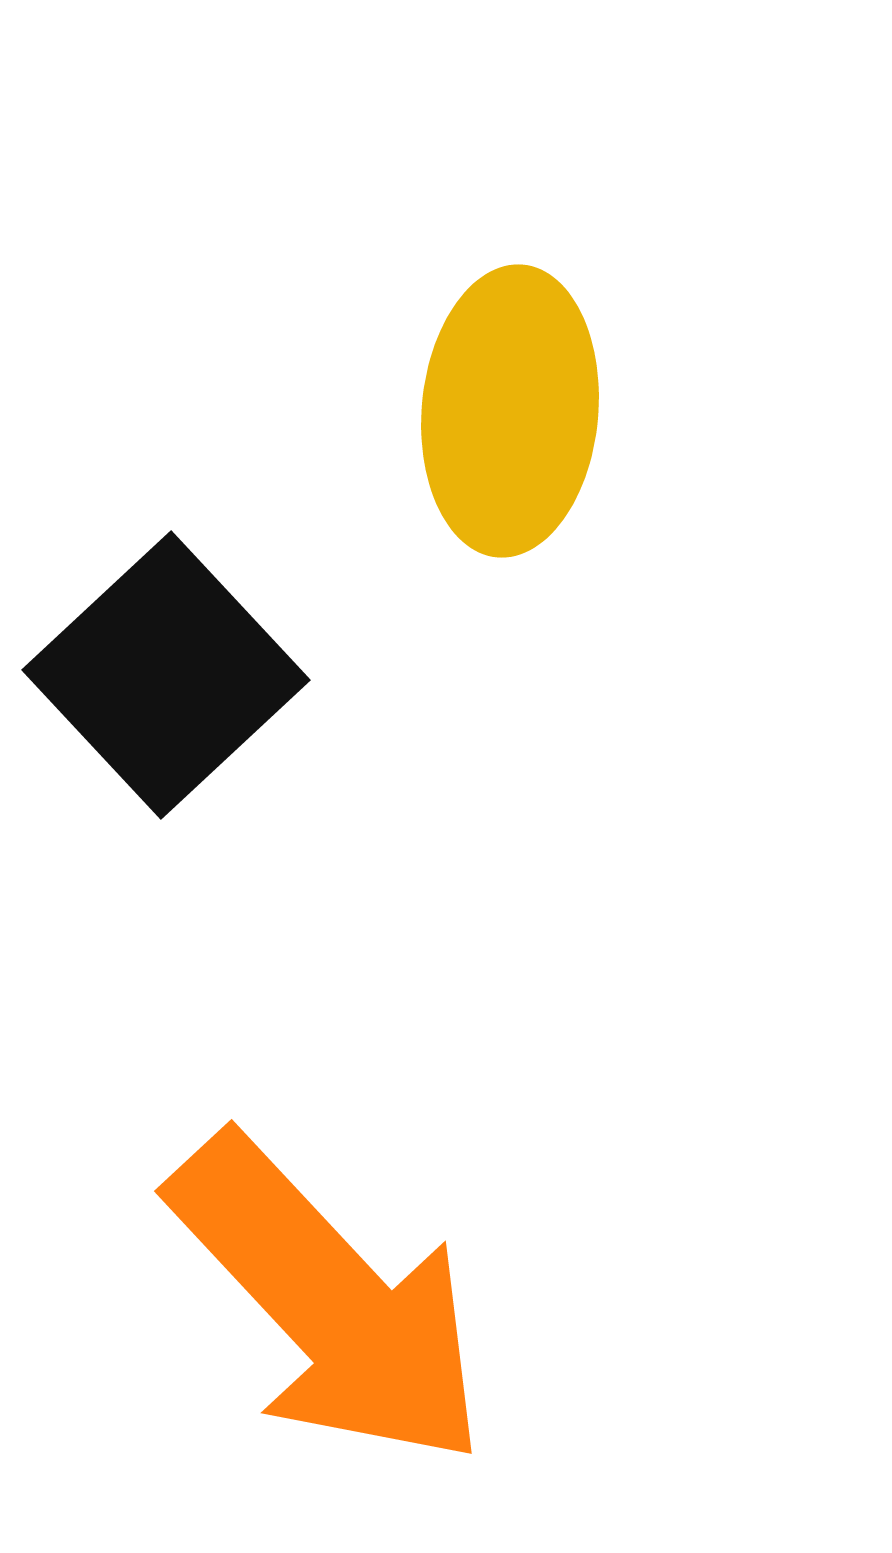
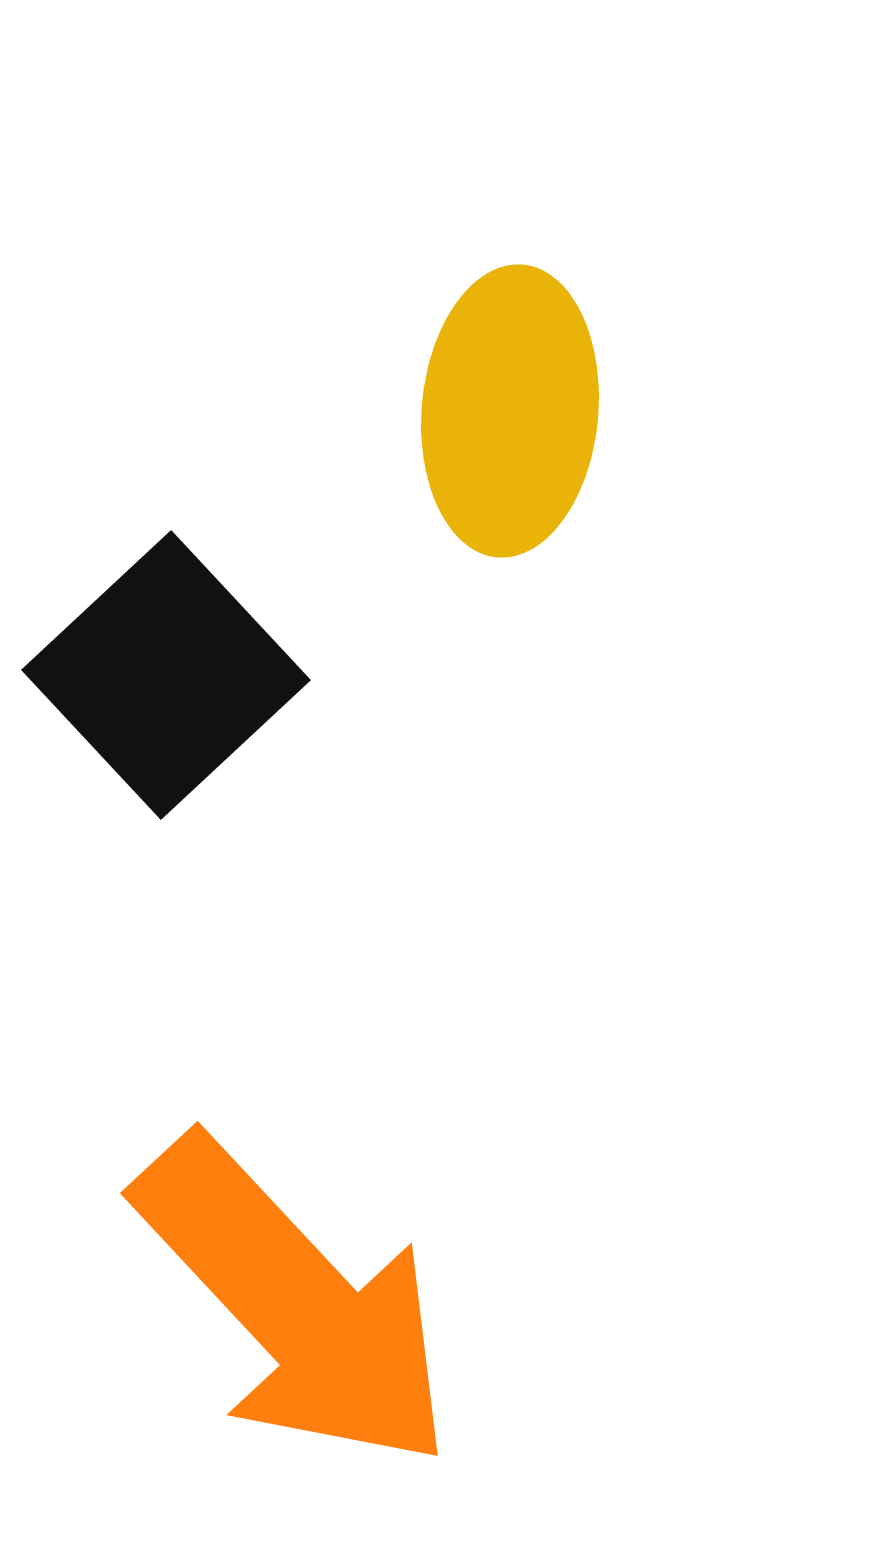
orange arrow: moved 34 px left, 2 px down
